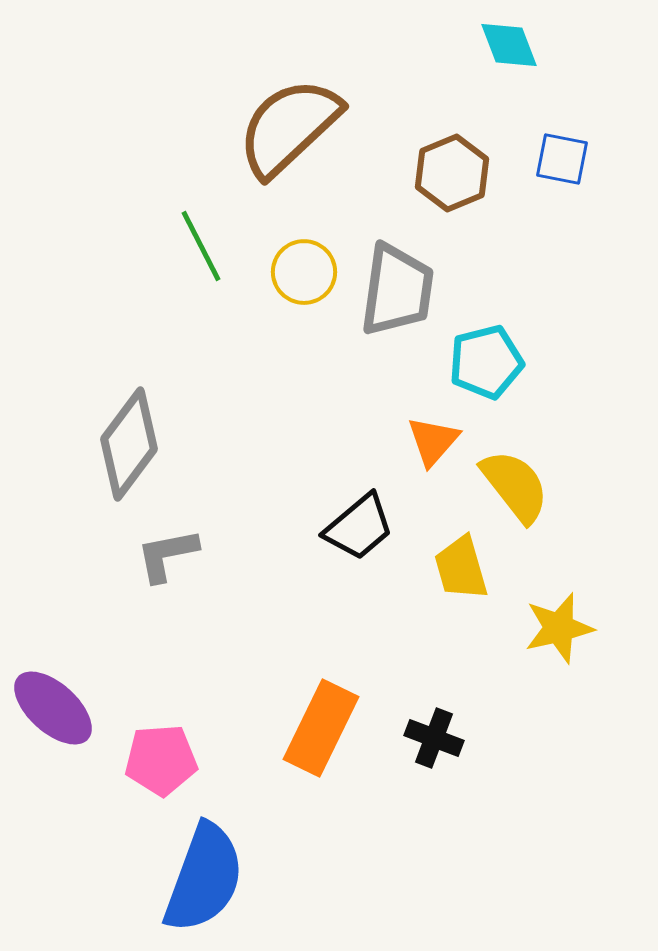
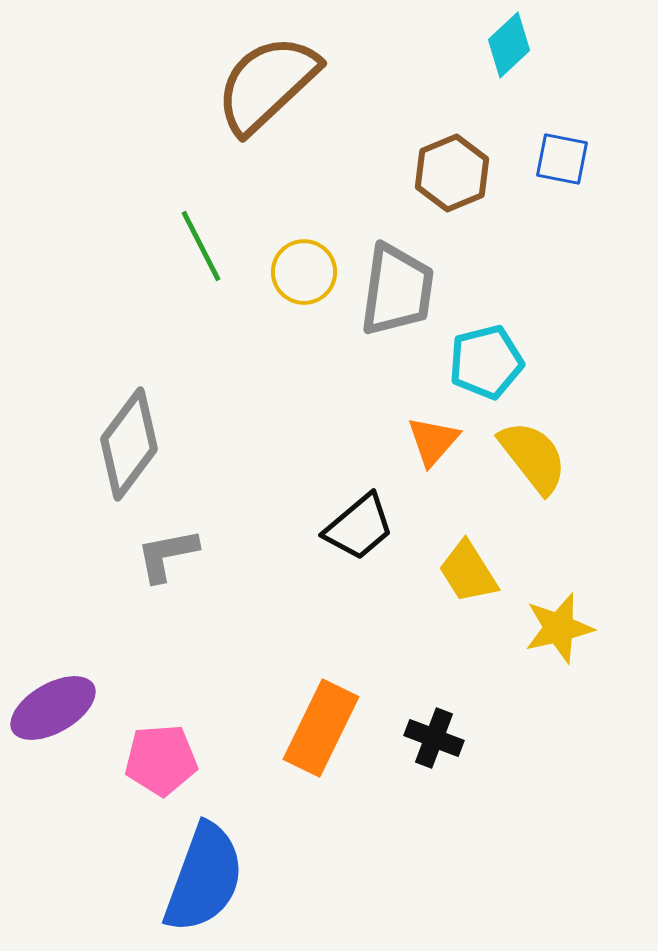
cyan diamond: rotated 68 degrees clockwise
brown semicircle: moved 22 px left, 43 px up
yellow semicircle: moved 18 px right, 29 px up
yellow trapezoid: moved 7 px right, 4 px down; rotated 16 degrees counterclockwise
purple ellipse: rotated 72 degrees counterclockwise
